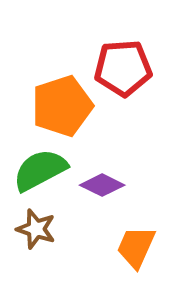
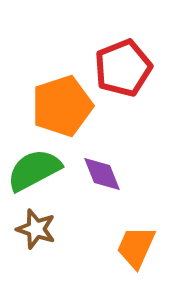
red pentagon: rotated 18 degrees counterclockwise
green semicircle: moved 6 px left
purple diamond: moved 11 px up; rotated 42 degrees clockwise
